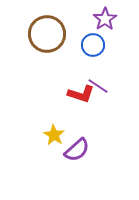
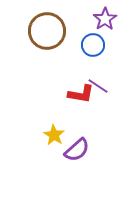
brown circle: moved 3 px up
red L-shape: rotated 8 degrees counterclockwise
